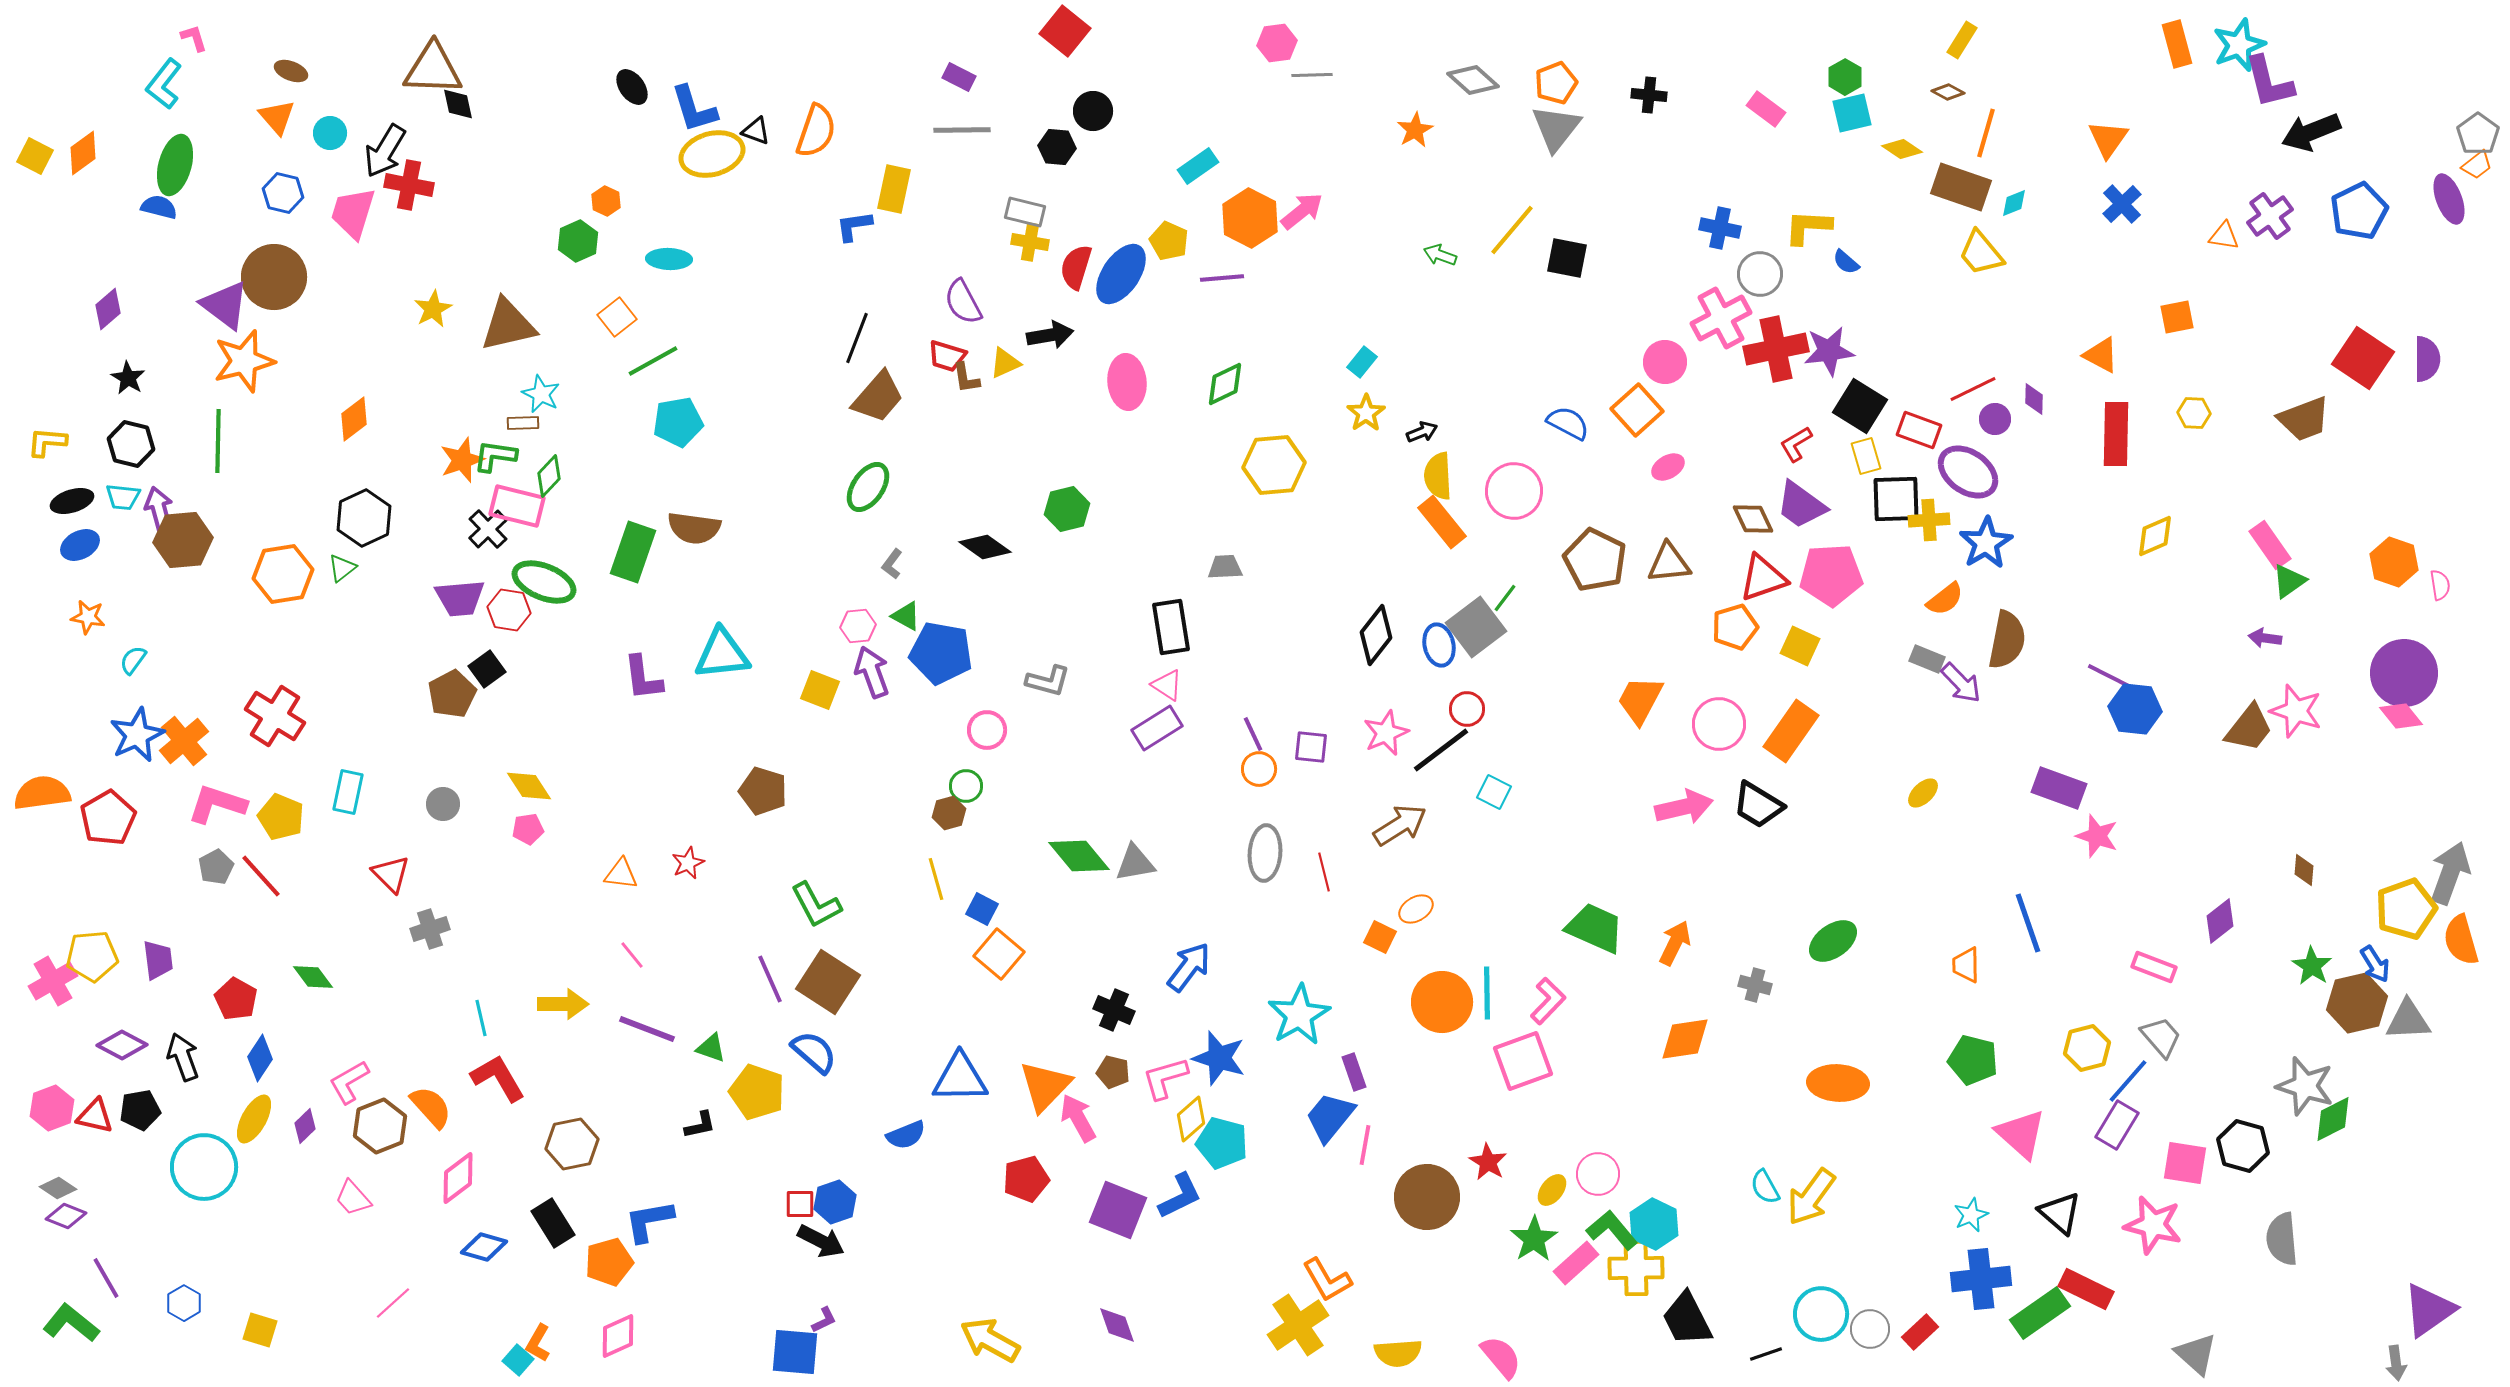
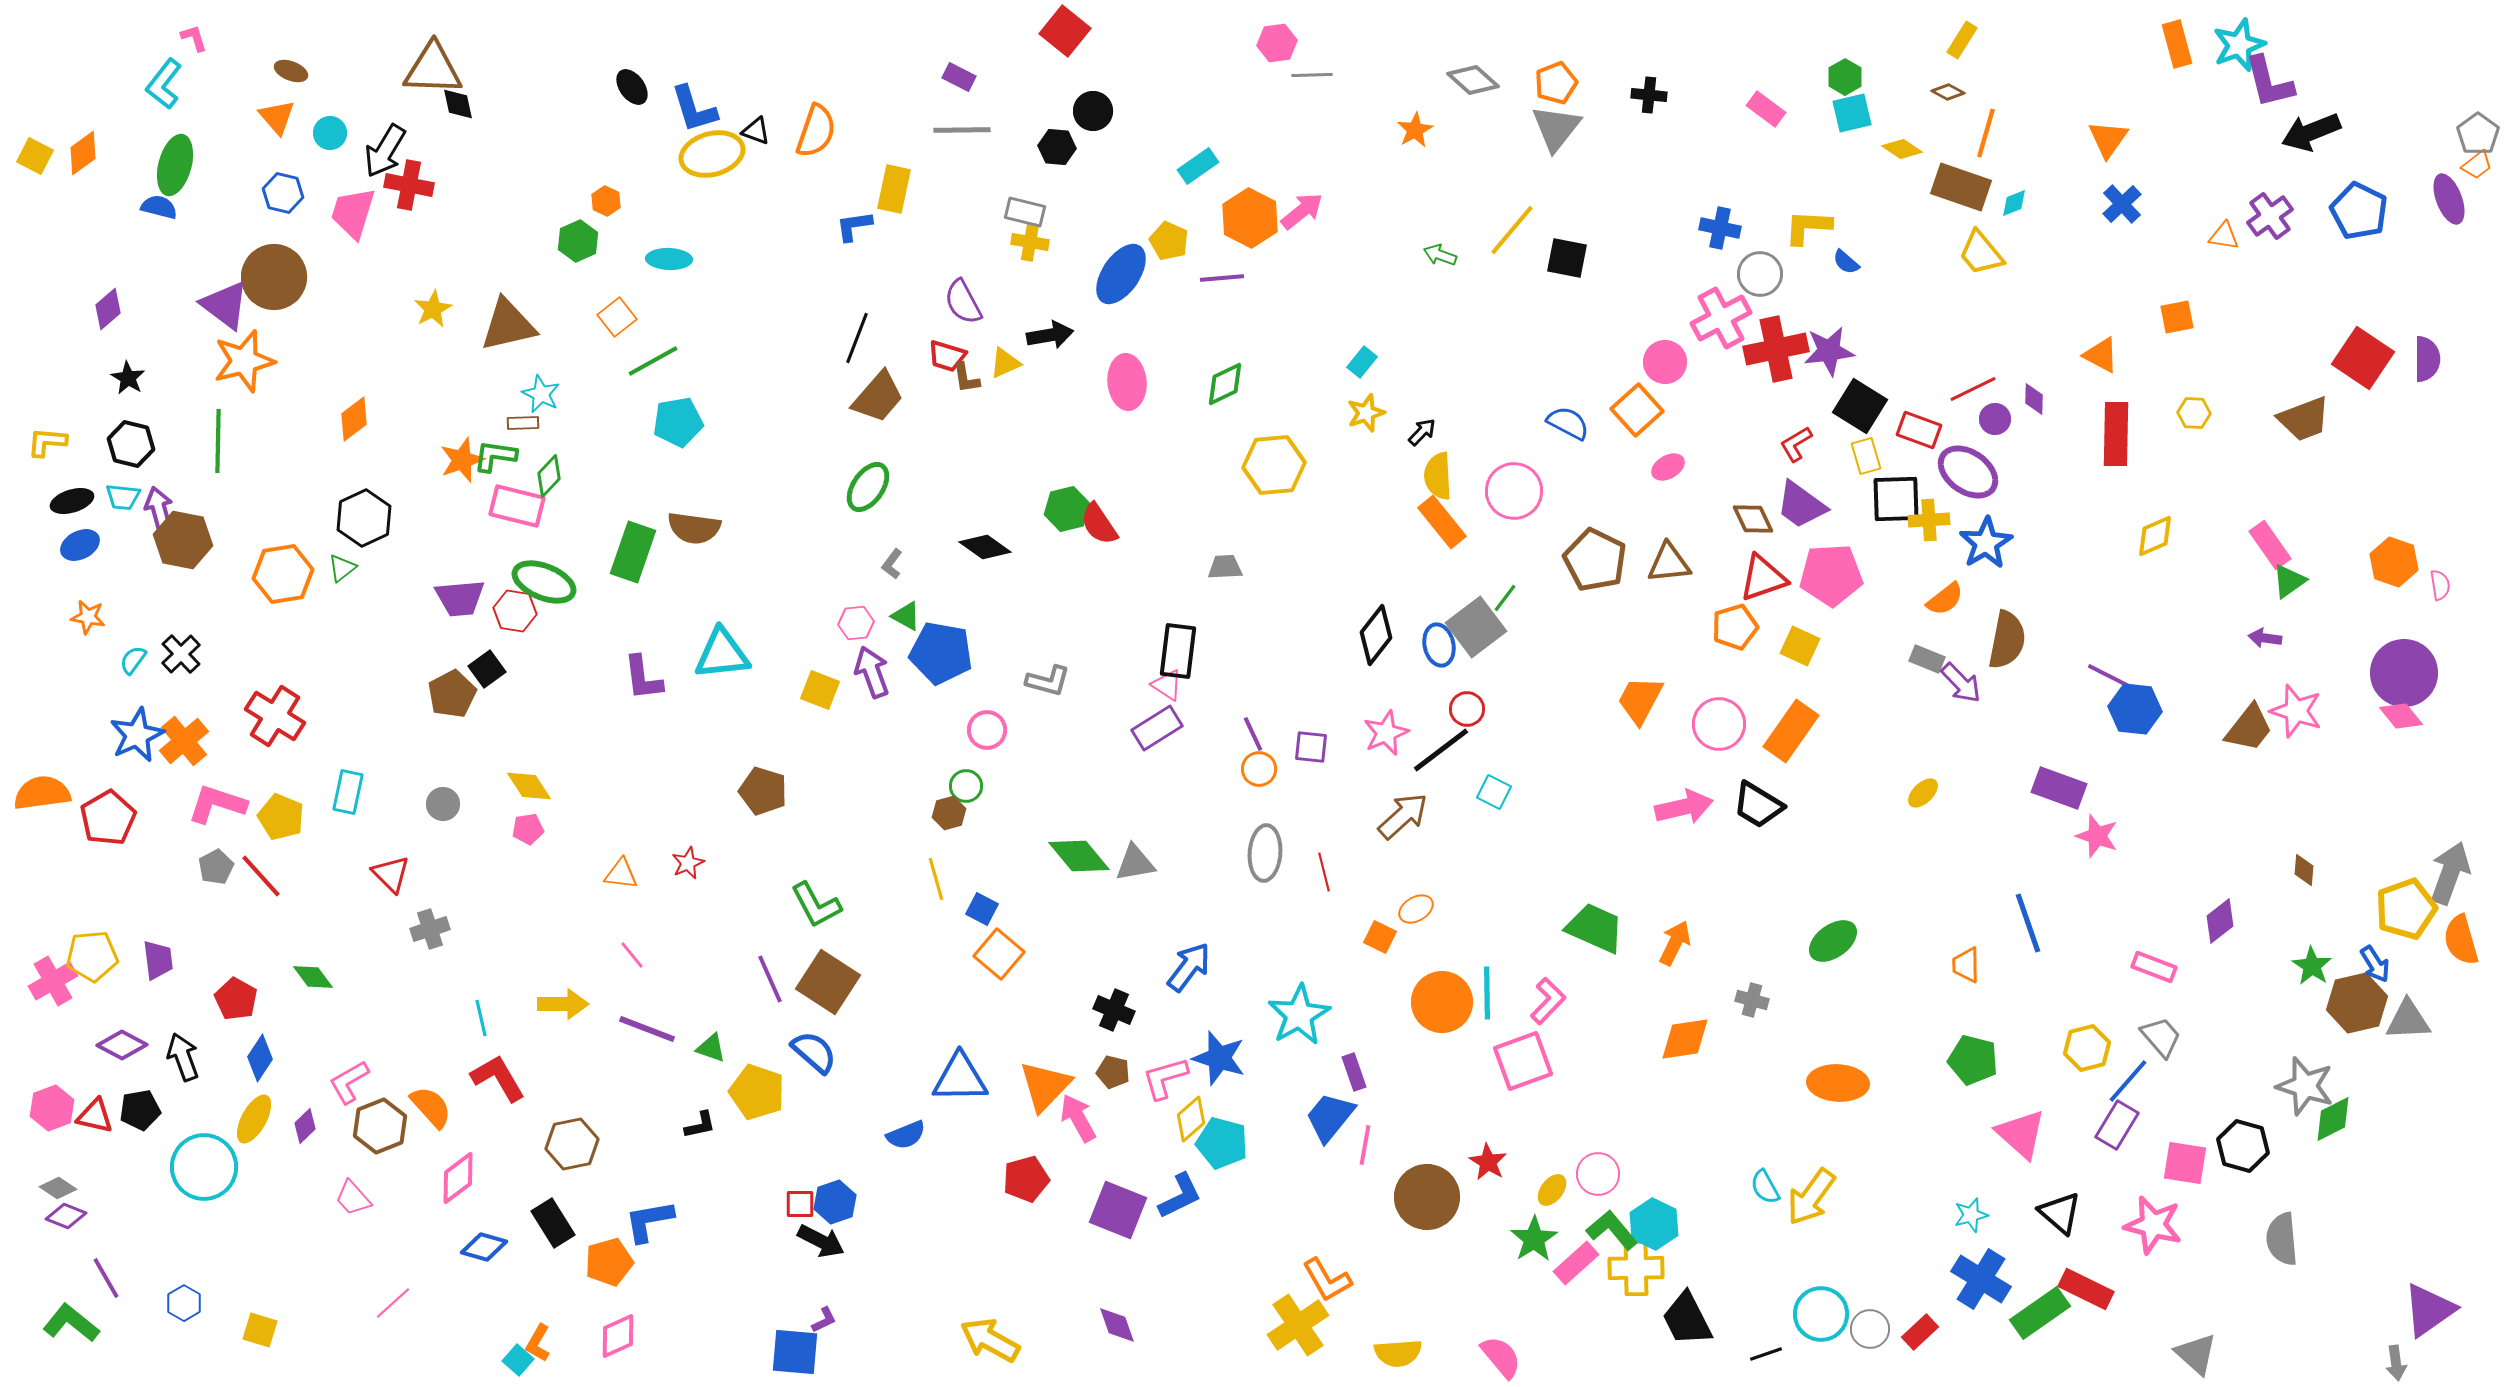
blue pentagon at (2359, 211): rotated 20 degrees counterclockwise
red semicircle at (1076, 267): moved 23 px right, 257 px down; rotated 51 degrees counterclockwise
yellow star at (1366, 413): rotated 15 degrees clockwise
black arrow at (1422, 432): rotated 24 degrees counterclockwise
black cross at (488, 529): moved 307 px left, 125 px down
brown hexagon at (183, 540): rotated 16 degrees clockwise
red hexagon at (509, 610): moved 6 px right, 1 px down
pink hexagon at (858, 626): moved 2 px left, 3 px up
black rectangle at (1171, 627): moved 7 px right, 24 px down; rotated 16 degrees clockwise
brown arrow at (1400, 825): moved 3 px right, 9 px up; rotated 10 degrees counterclockwise
gray cross at (1755, 985): moved 3 px left, 15 px down
cyan star at (1971, 1215): rotated 8 degrees clockwise
blue cross at (1981, 1279): rotated 38 degrees clockwise
